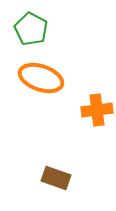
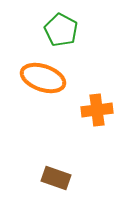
green pentagon: moved 30 px right, 1 px down
orange ellipse: moved 2 px right
